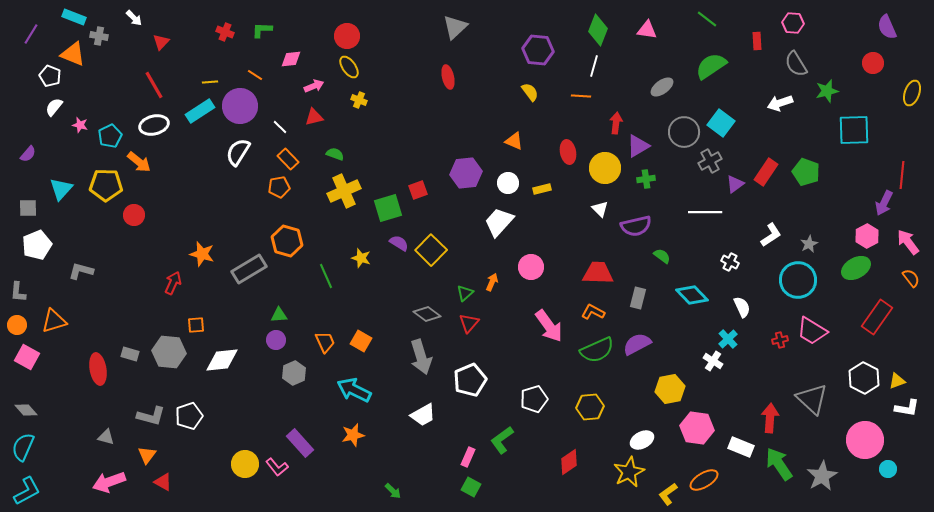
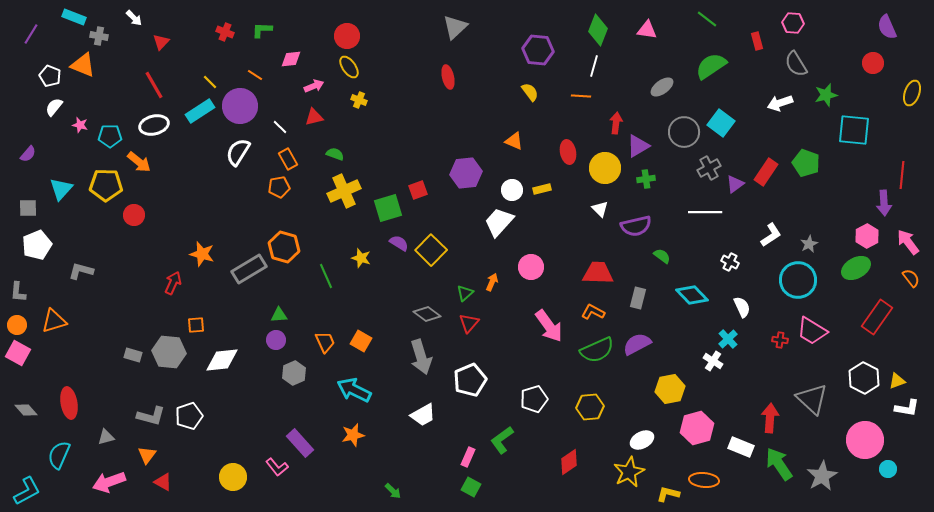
red rectangle at (757, 41): rotated 12 degrees counterclockwise
orange triangle at (73, 54): moved 10 px right, 11 px down
yellow line at (210, 82): rotated 49 degrees clockwise
green star at (827, 91): moved 1 px left, 4 px down
cyan square at (854, 130): rotated 8 degrees clockwise
cyan pentagon at (110, 136): rotated 25 degrees clockwise
orange rectangle at (288, 159): rotated 15 degrees clockwise
gray cross at (710, 161): moved 1 px left, 7 px down
green pentagon at (806, 172): moved 9 px up
white circle at (508, 183): moved 4 px right, 7 px down
purple arrow at (884, 203): rotated 30 degrees counterclockwise
orange hexagon at (287, 241): moved 3 px left, 6 px down
red cross at (780, 340): rotated 21 degrees clockwise
gray rectangle at (130, 354): moved 3 px right, 1 px down
pink square at (27, 357): moved 9 px left, 4 px up
red ellipse at (98, 369): moved 29 px left, 34 px down
pink hexagon at (697, 428): rotated 24 degrees counterclockwise
gray triangle at (106, 437): rotated 30 degrees counterclockwise
cyan semicircle at (23, 447): moved 36 px right, 8 px down
yellow circle at (245, 464): moved 12 px left, 13 px down
orange ellipse at (704, 480): rotated 36 degrees clockwise
yellow L-shape at (668, 494): rotated 50 degrees clockwise
